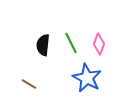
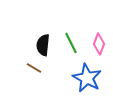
brown line: moved 5 px right, 16 px up
